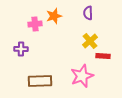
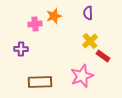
red rectangle: rotated 32 degrees clockwise
brown rectangle: moved 1 px down
